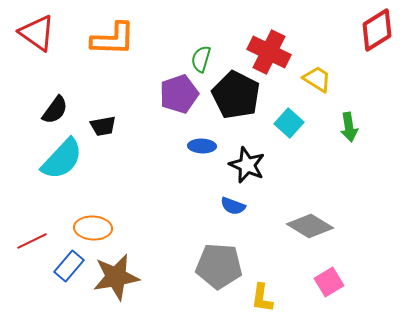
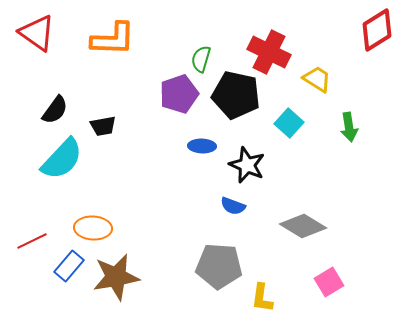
black pentagon: rotated 15 degrees counterclockwise
gray diamond: moved 7 px left
